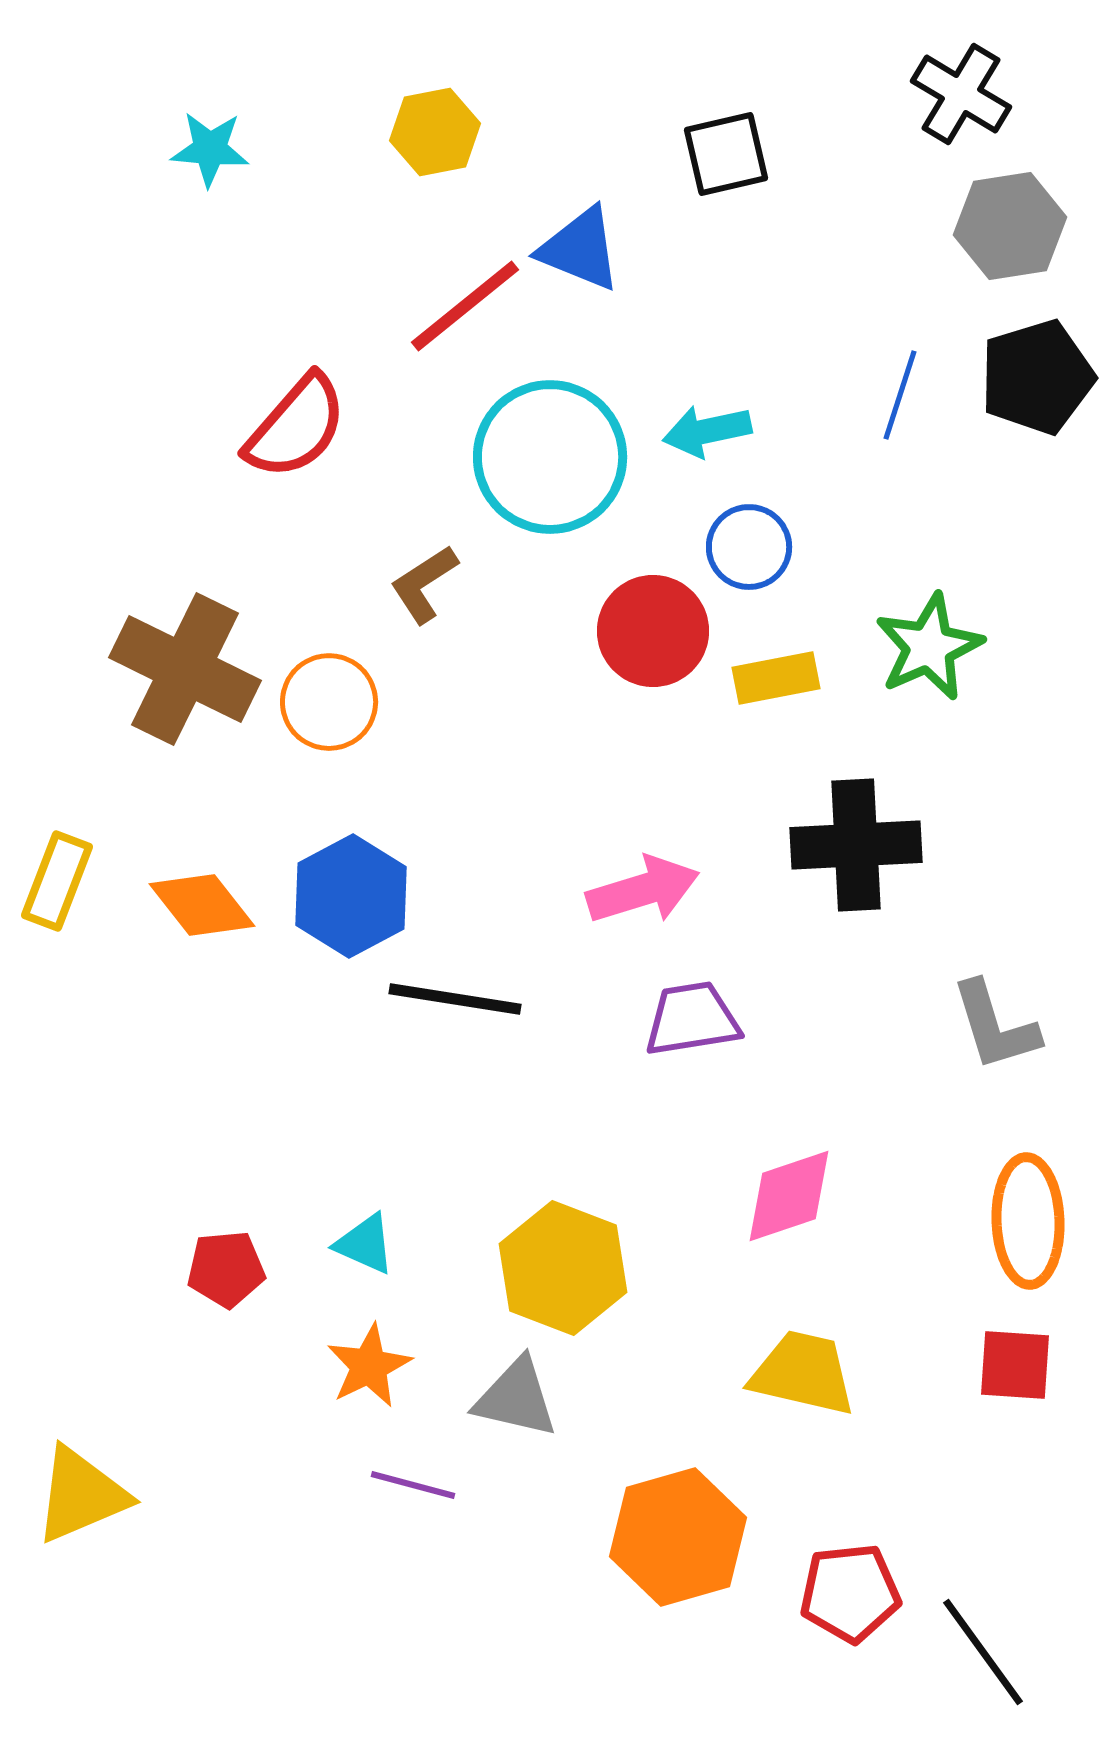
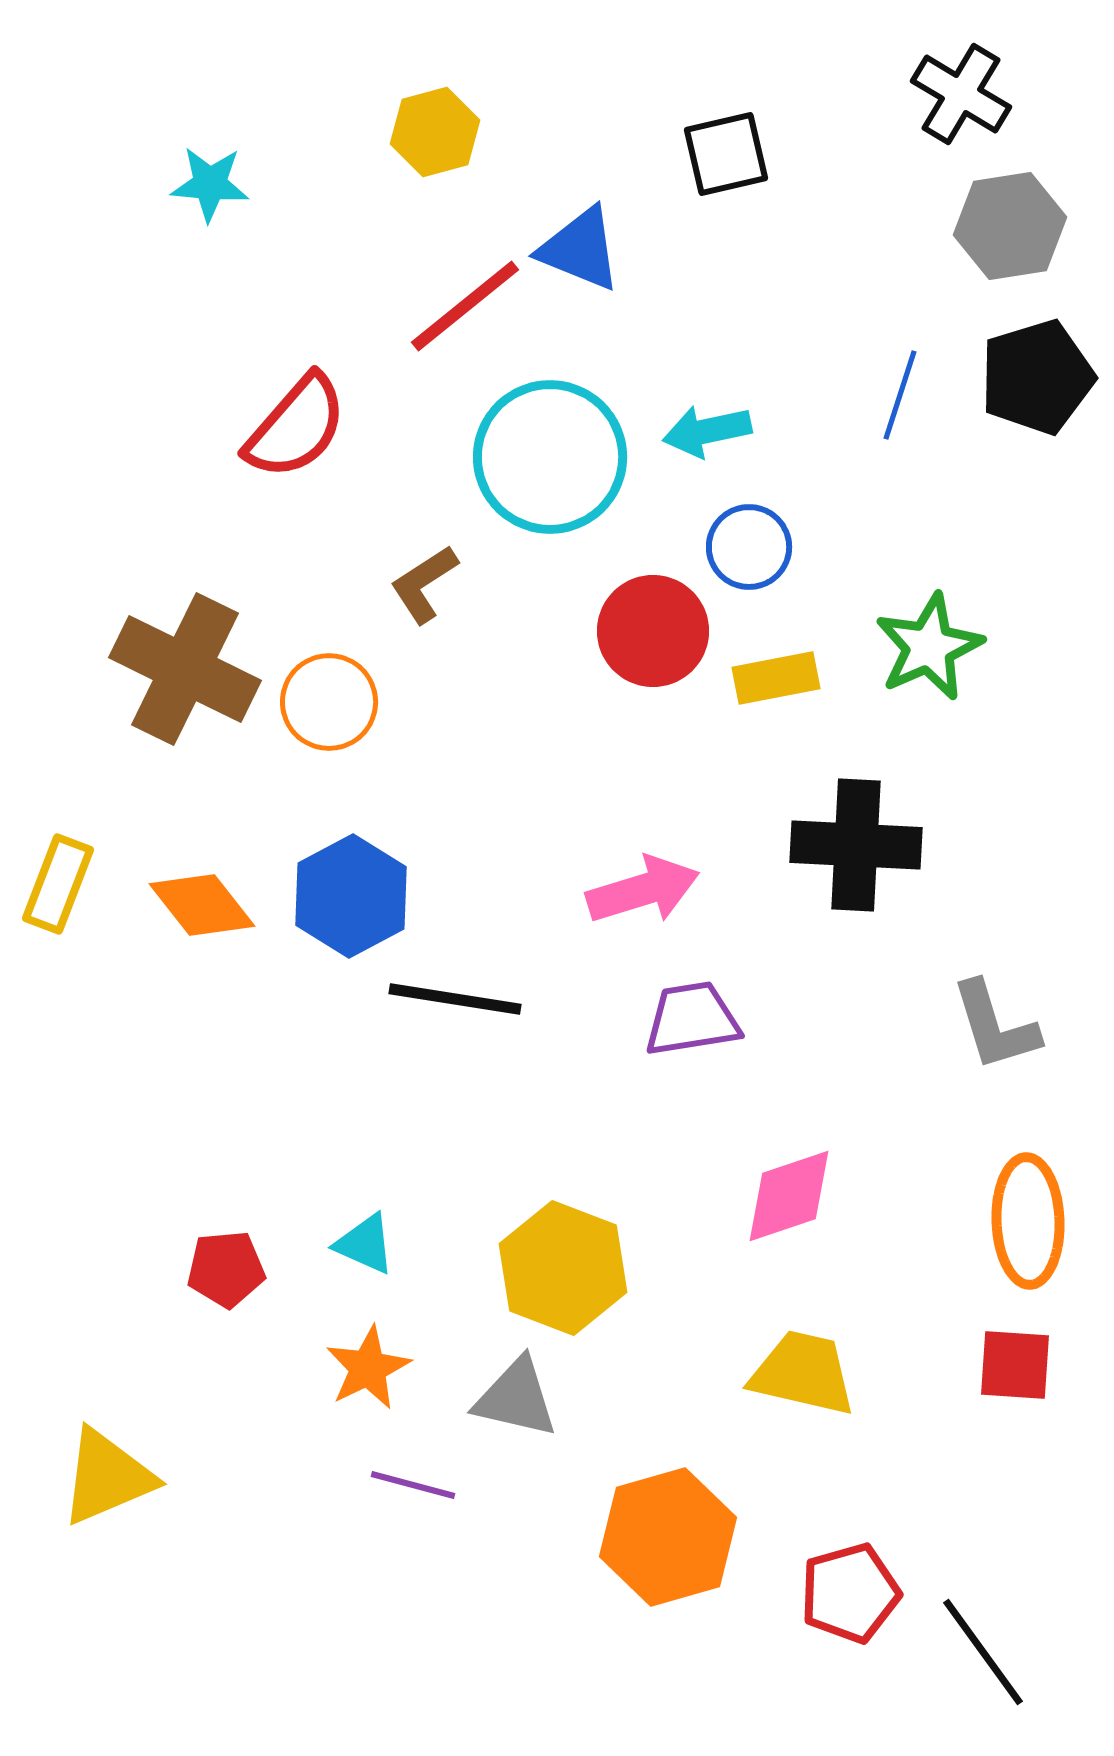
yellow hexagon at (435, 132): rotated 4 degrees counterclockwise
cyan star at (210, 149): moved 35 px down
black cross at (856, 845): rotated 6 degrees clockwise
yellow rectangle at (57, 881): moved 1 px right, 3 px down
orange star at (369, 1366): moved 1 px left, 2 px down
yellow triangle at (81, 1495): moved 26 px right, 18 px up
orange hexagon at (678, 1537): moved 10 px left
red pentagon at (850, 1593): rotated 10 degrees counterclockwise
